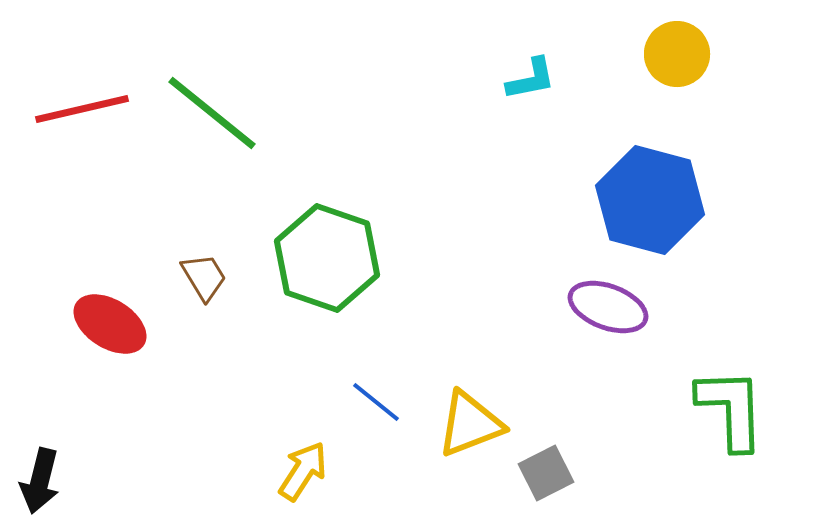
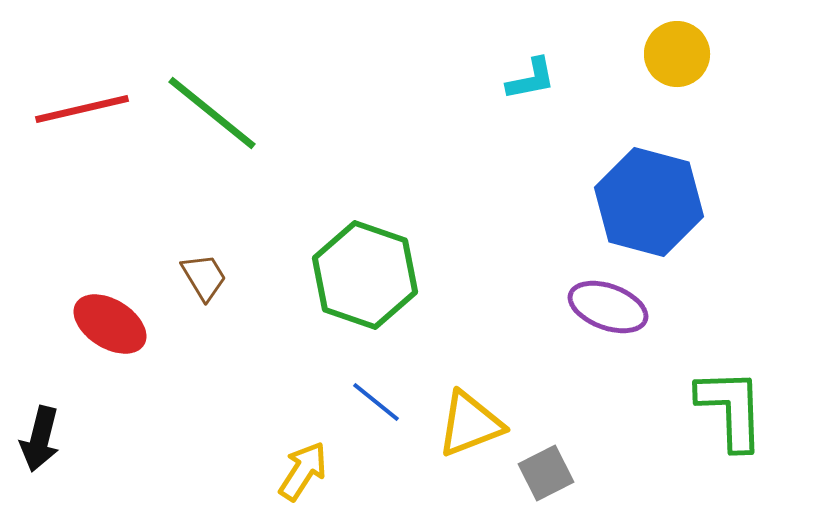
blue hexagon: moved 1 px left, 2 px down
green hexagon: moved 38 px right, 17 px down
black arrow: moved 42 px up
